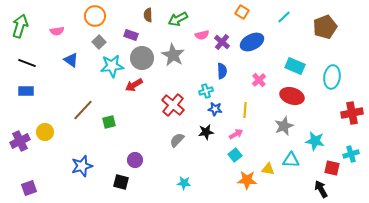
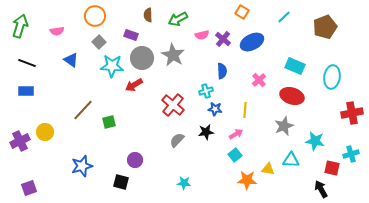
purple cross at (222, 42): moved 1 px right, 3 px up
cyan star at (112, 66): rotated 10 degrees clockwise
